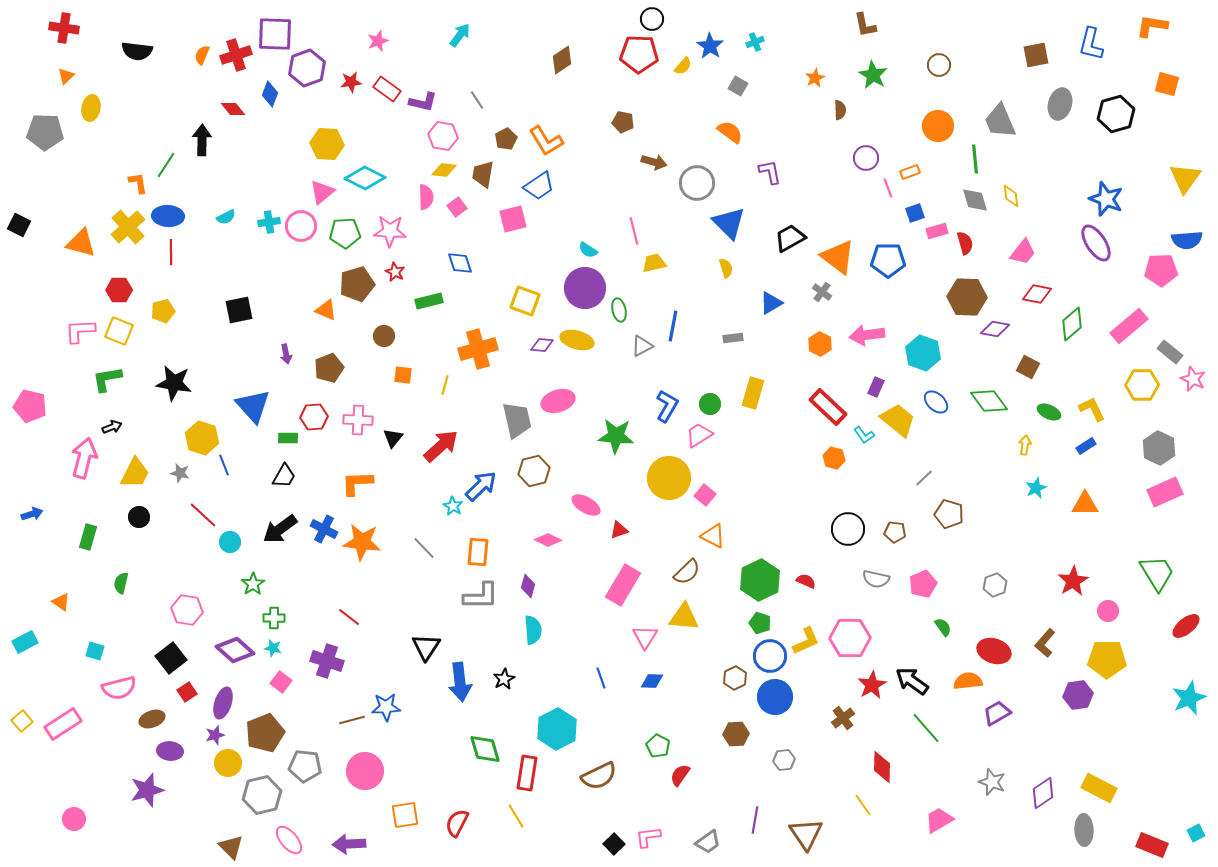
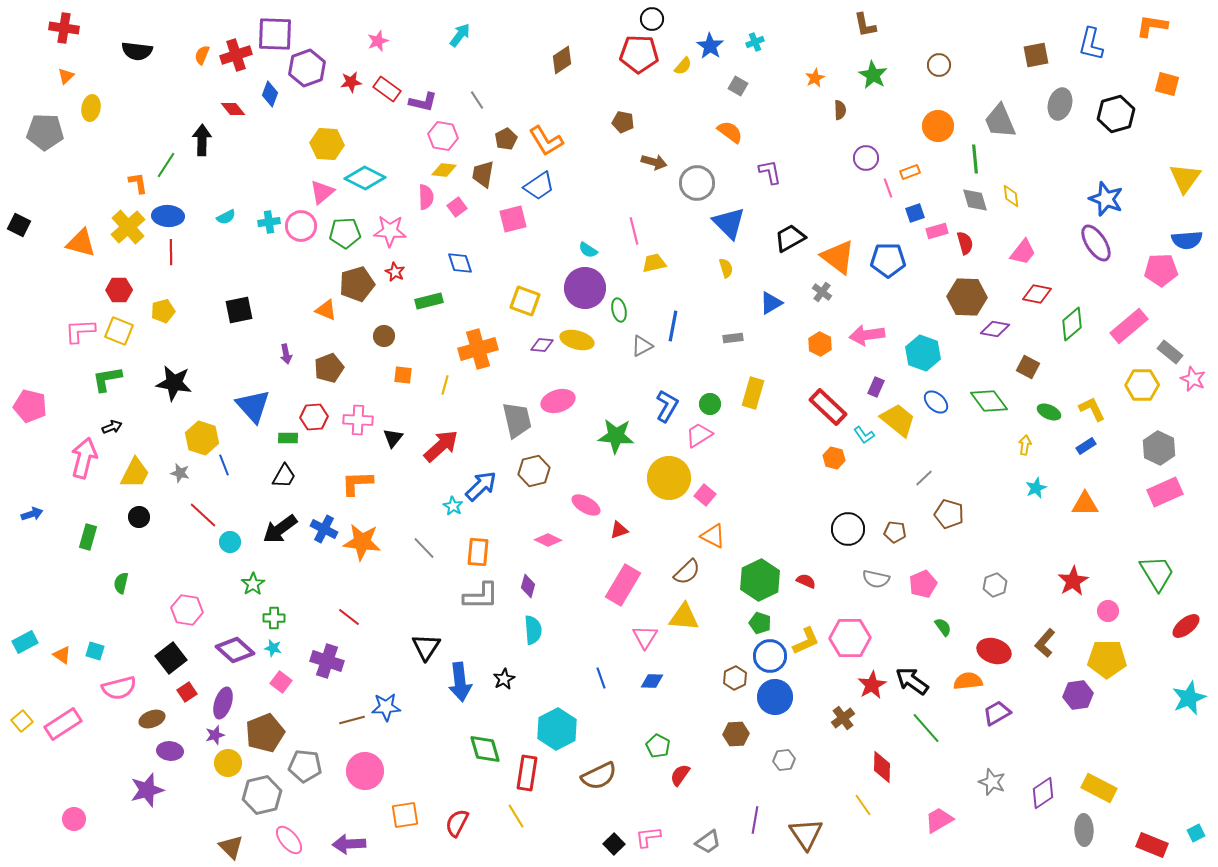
orange triangle at (61, 602): moved 1 px right, 53 px down
